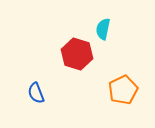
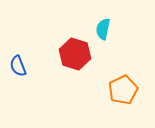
red hexagon: moved 2 px left
blue semicircle: moved 18 px left, 27 px up
